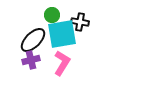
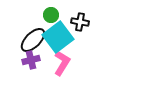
green circle: moved 1 px left
cyan square: moved 4 px left, 3 px down; rotated 28 degrees counterclockwise
